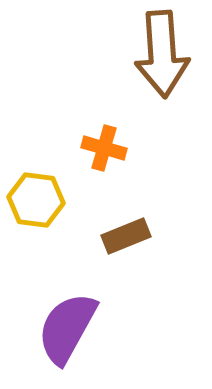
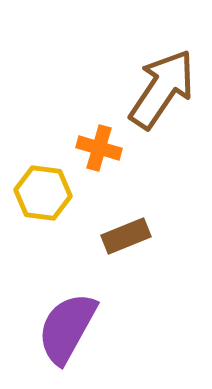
brown arrow: moved 35 px down; rotated 142 degrees counterclockwise
orange cross: moved 5 px left
yellow hexagon: moved 7 px right, 7 px up
